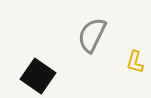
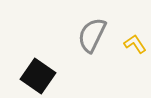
yellow L-shape: moved 18 px up; rotated 130 degrees clockwise
